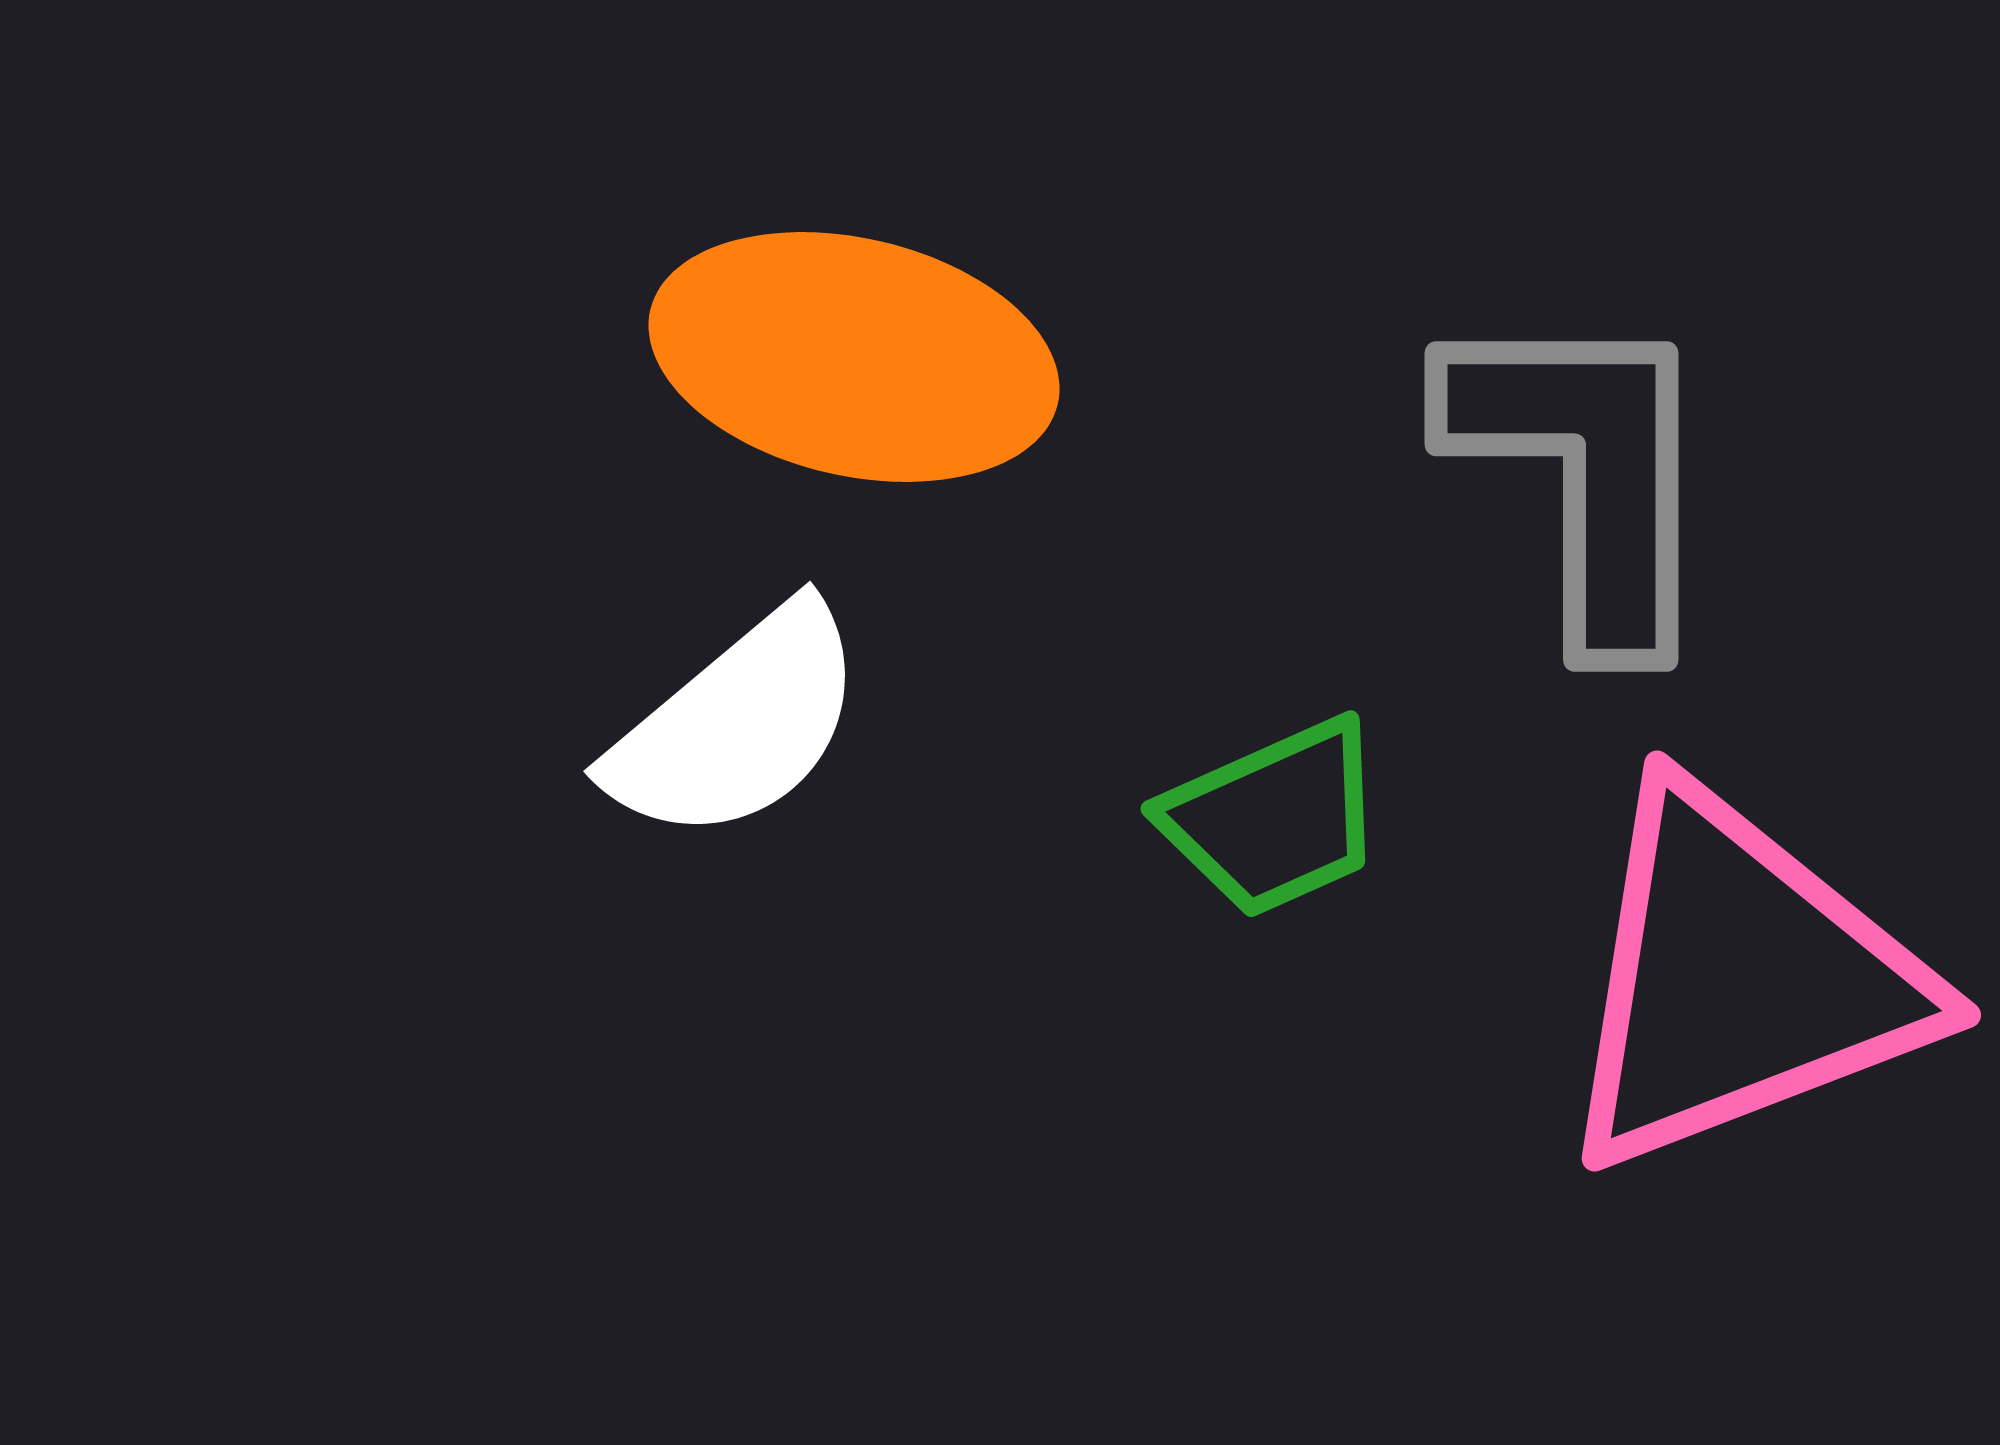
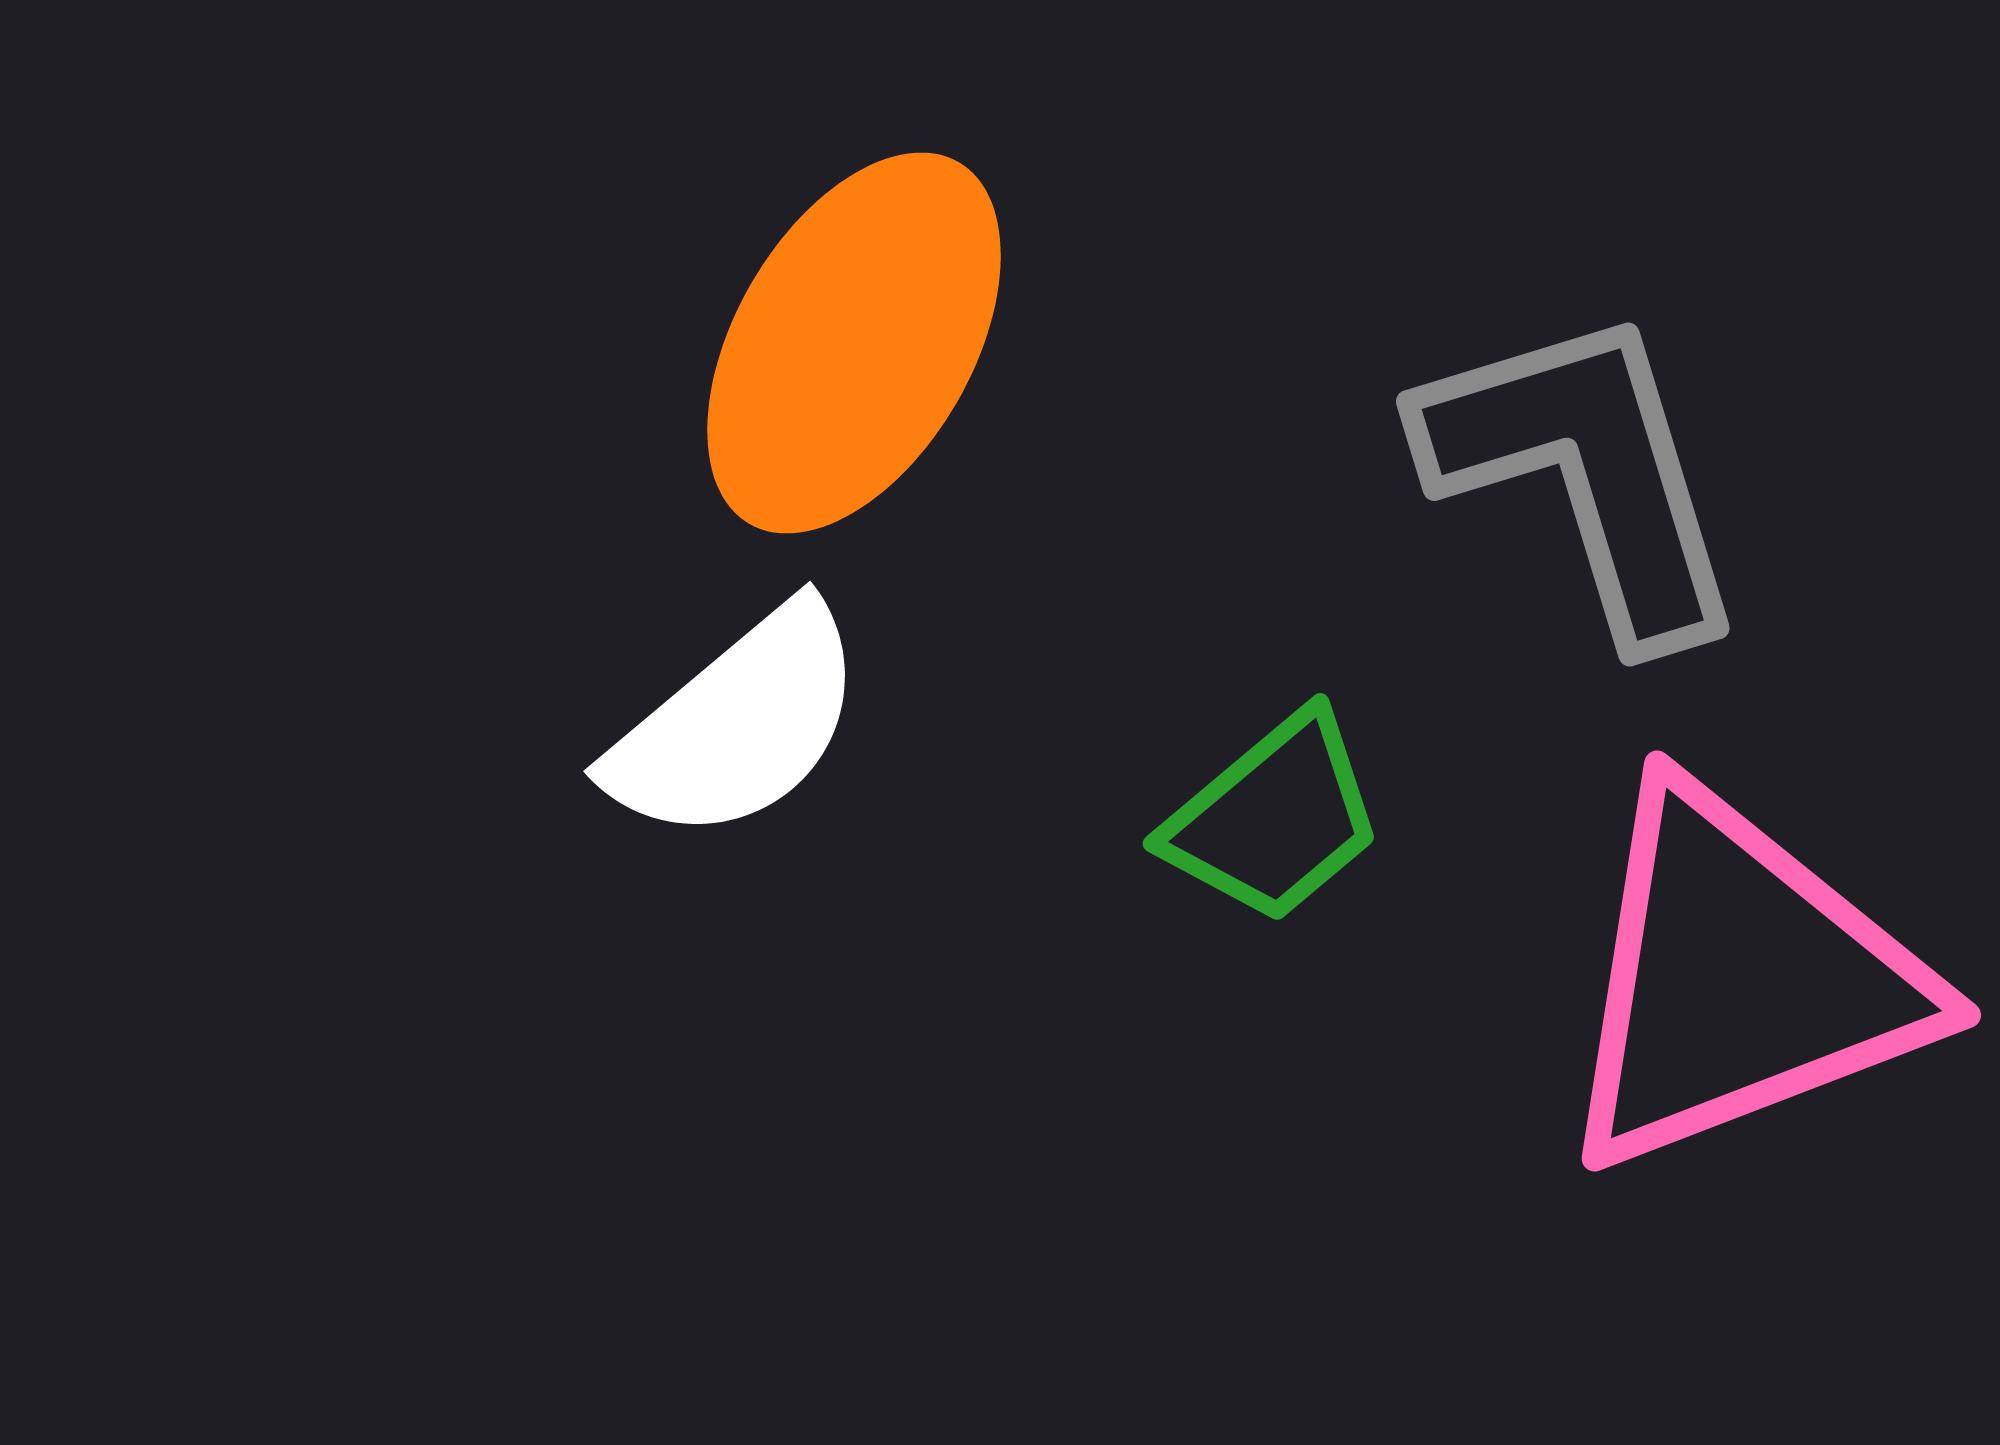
orange ellipse: moved 14 px up; rotated 73 degrees counterclockwise
gray L-shape: rotated 17 degrees counterclockwise
green trapezoid: rotated 16 degrees counterclockwise
